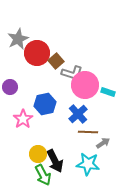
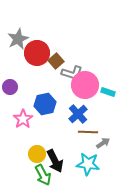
yellow circle: moved 1 px left
